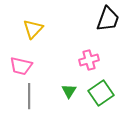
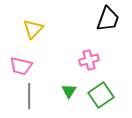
green square: moved 2 px down
